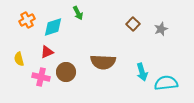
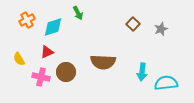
yellow semicircle: rotated 16 degrees counterclockwise
cyan arrow: rotated 24 degrees clockwise
